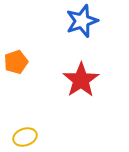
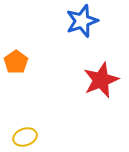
orange pentagon: rotated 15 degrees counterclockwise
red star: moved 20 px right; rotated 12 degrees clockwise
